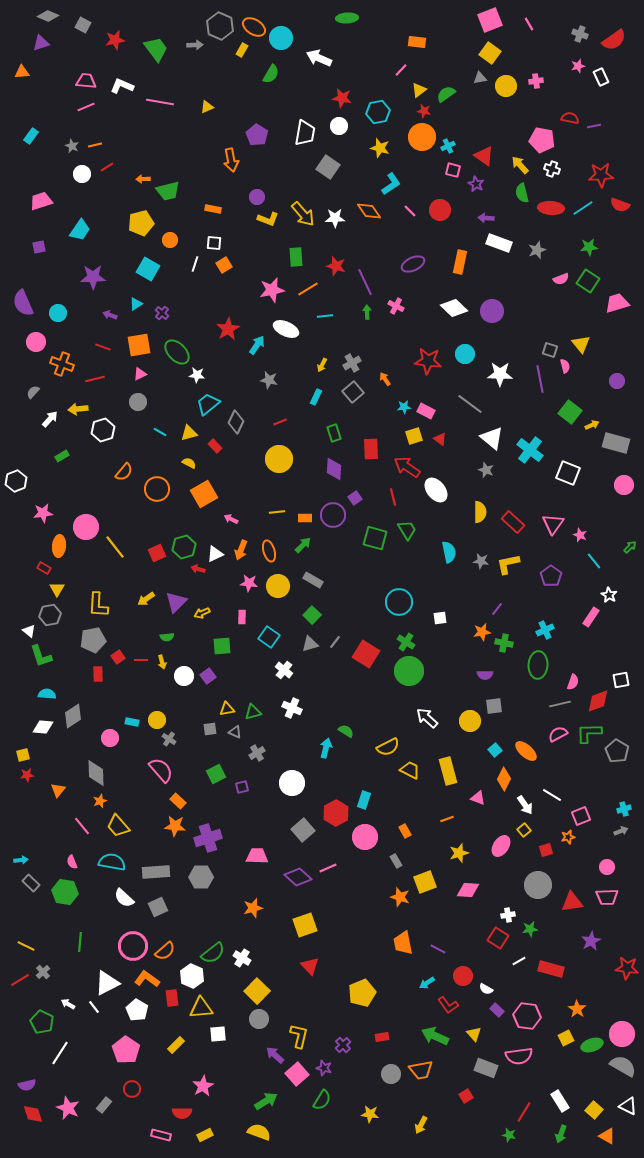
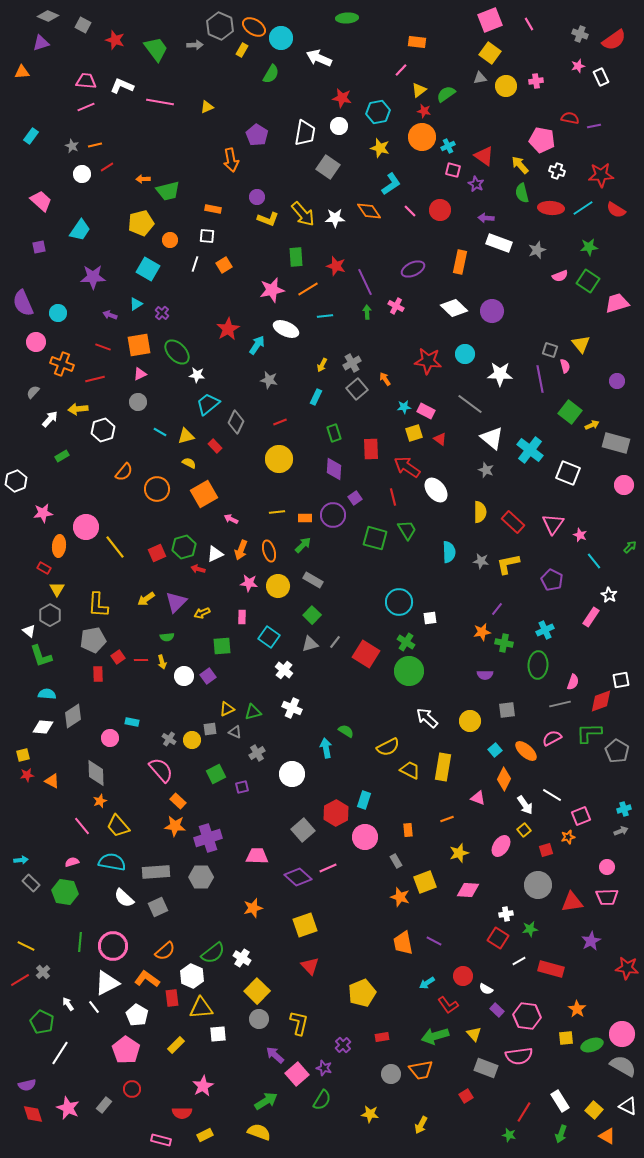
red star at (115, 40): rotated 30 degrees clockwise
white cross at (552, 169): moved 5 px right, 2 px down
pink trapezoid at (41, 201): rotated 60 degrees clockwise
red semicircle at (620, 205): moved 4 px left, 5 px down; rotated 12 degrees clockwise
white square at (214, 243): moved 7 px left, 7 px up
purple ellipse at (413, 264): moved 5 px down
pink semicircle at (561, 279): moved 1 px left, 3 px up
gray square at (353, 392): moved 4 px right, 3 px up
yellow triangle at (189, 433): moved 3 px left, 3 px down
yellow square at (414, 436): moved 3 px up
cyan semicircle at (449, 552): rotated 10 degrees clockwise
purple pentagon at (551, 576): moved 1 px right, 4 px down; rotated 10 degrees counterclockwise
gray hexagon at (50, 615): rotated 20 degrees counterclockwise
white square at (440, 618): moved 10 px left
red diamond at (598, 701): moved 3 px right
gray square at (494, 706): moved 13 px right, 4 px down
yellow triangle at (227, 709): rotated 14 degrees counterclockwise
yellow circle at (157, 720): moved 35 px right, 20 px down
pink semicircle at (558, 734): moved 6 px left, 4 px down
cyan arrow at (326, 748): rotated 24 degrees counterclockwise
yellow rectangle at (448, 771): moved 5 px left, 4 px up; rotated 24 degrees clockwise
white circle at (292, 783): moved 9 px up
orange triangle at (58, 790): moved 6 px left, 9 px up; rotated 42 degrees counterclockwise
orange rectangle at (405, 831): moved 3 px right, 1 px up; rotated 24 degrees clockwise
pink semicircle at (72, 862): rotated 96 degrees clockwise
white cross at (508, 915): moved 2 px left, 1 px up
pink circle at (133, 946): moved 20 px left
purple line at (438, 949): moved 4 px left, 8 px up
white arrow at (68, 1004): rotated 24 degrees clockwise
white pentagon at (137, 1010): moved 5 px down
yellow L-shape at (299, 1036): moved 13 px up
green arrow at (435, 1036): rotated 40 degrees counterclockwise
yellow square at (566, 1038): rotated 21 degrees clockwise
pink rectangle at (161, 1135): moved 5 px down
